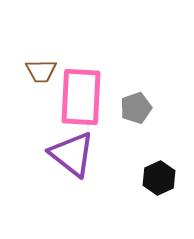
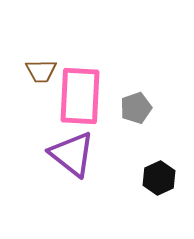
pink rectangle: moved 1 px left, 1 px up
